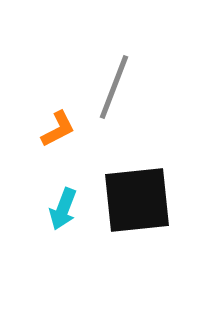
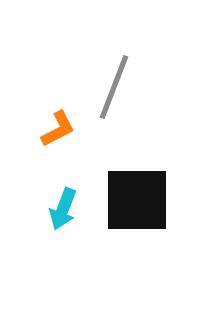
black square: rotated 6 degrees clockwise
